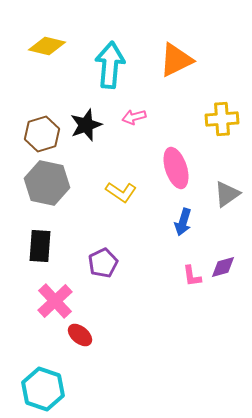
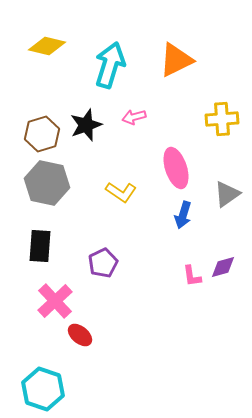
cyan arrow: rotated 12 degrees clockwise
blue arrow: moved 7 px up
